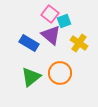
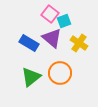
purple triangle: moved 1 px right, 3 px down
